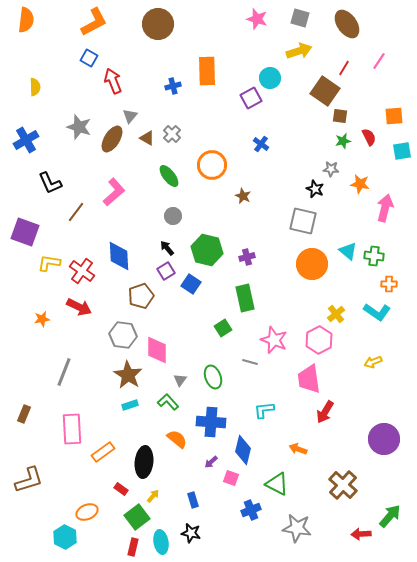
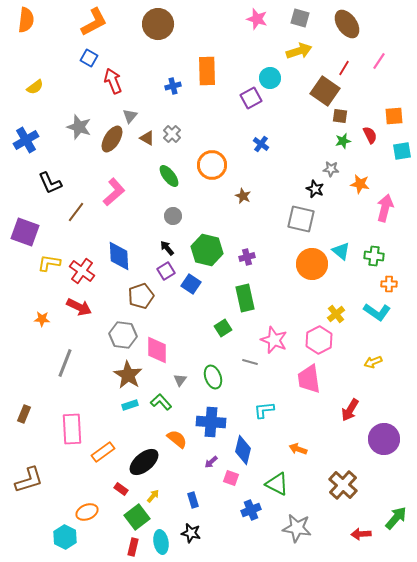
yellow semicircle at (35, 87): rotated 54 degrees clockwise
red semicircle at (369, 137): moved 1 px right, 2 px up
gray square at (303, 221): moved 2 px left, 2 px up
cyan triangle at (348, 251): moved 7 px left
orange star at (42, 319): rotated 14 degrees clockwise
gray line at (64, 372): moved 1 px right, 9 px up
green L-shape at (168, 402): moved 7 px left
red arrow at (325, 412): moved 25 px right, 2 px up
black ellipse at (144, 462): rotated 44 degrees clockwise
green arrow at (390, 516): moved 6 px right, 2 px down
